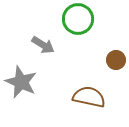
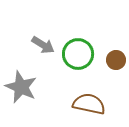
green circle: moved 35 px down
gray star: moved 5 px down
brown semicircle: moved 7 px down
